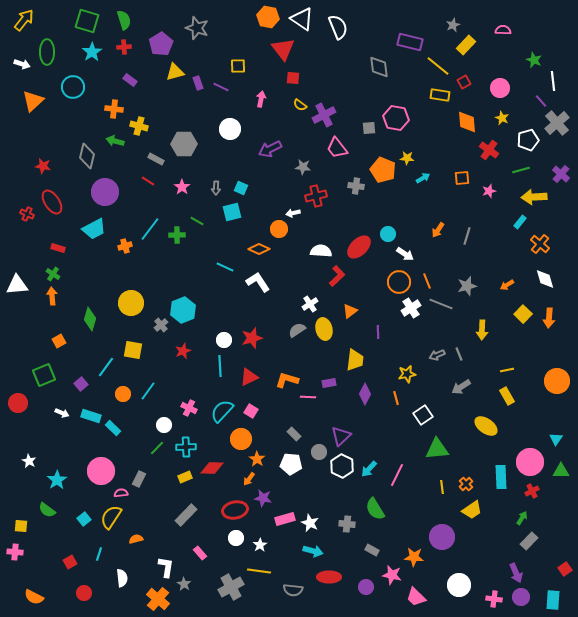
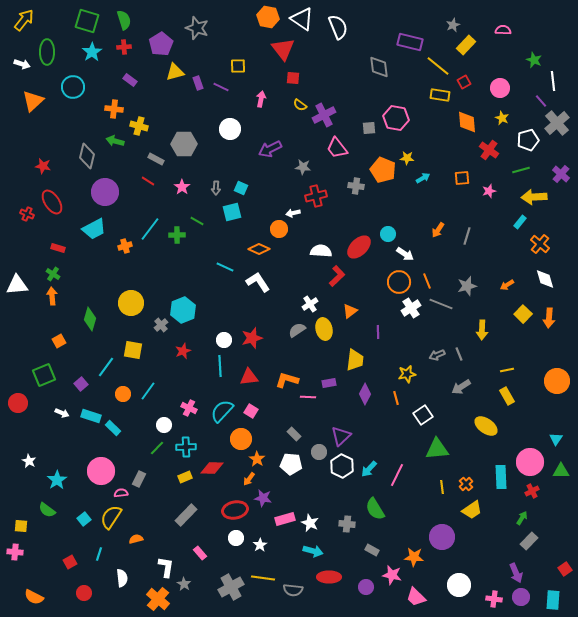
red triangle at (249, 377): rotated 18 degrees clockwise
yellow line at (259, 571): moved 4 px right, 7 px down
